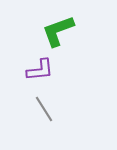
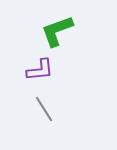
green L-shape: moved 1 px left
